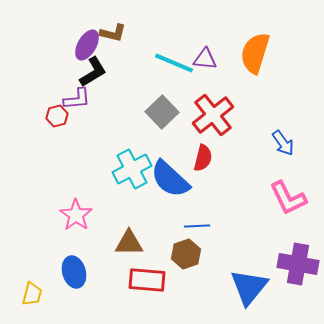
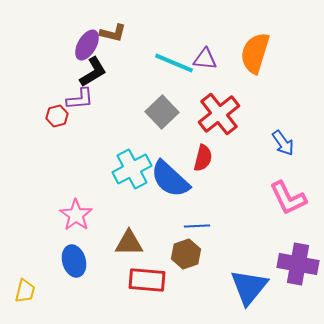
purple L-shape: moved 3 px right
red cross: moved 6 px right, 1 px up
blue ellipse: moved 11 px up
yellow trapezoid: moved 7 px left, 3 px up
